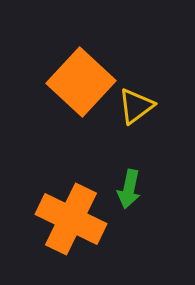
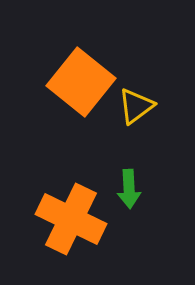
orange square: rotated 4 degrees counterclockwise
green arrow: rotated 15 degrees counterclockwise
